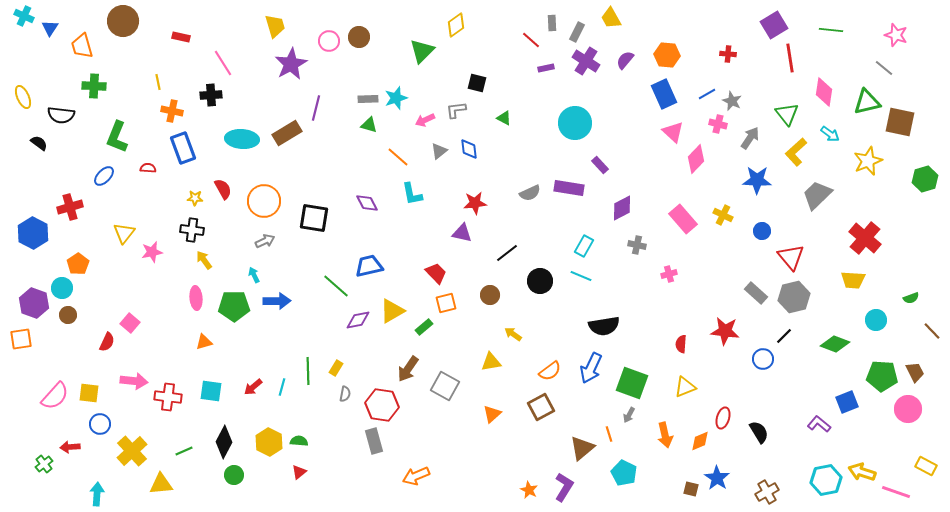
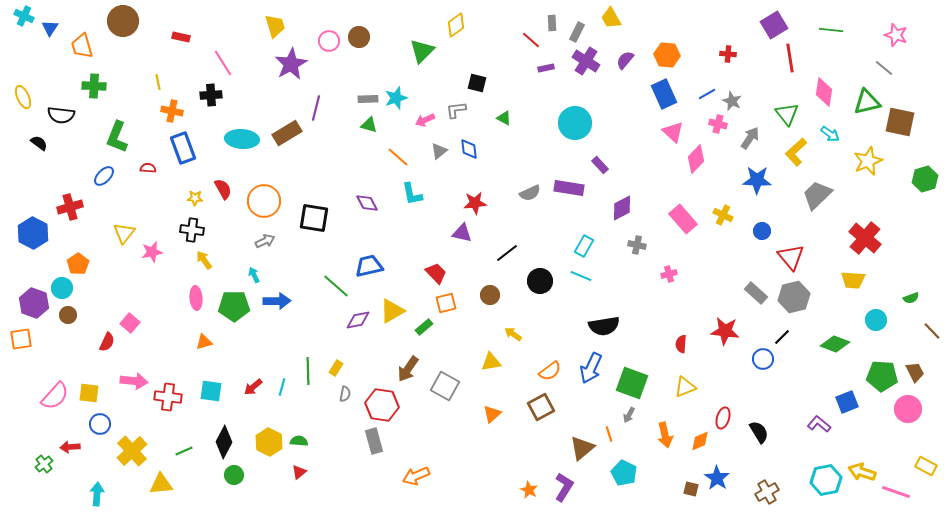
black line at (784, 336): moved 2 px left, 1 px down
